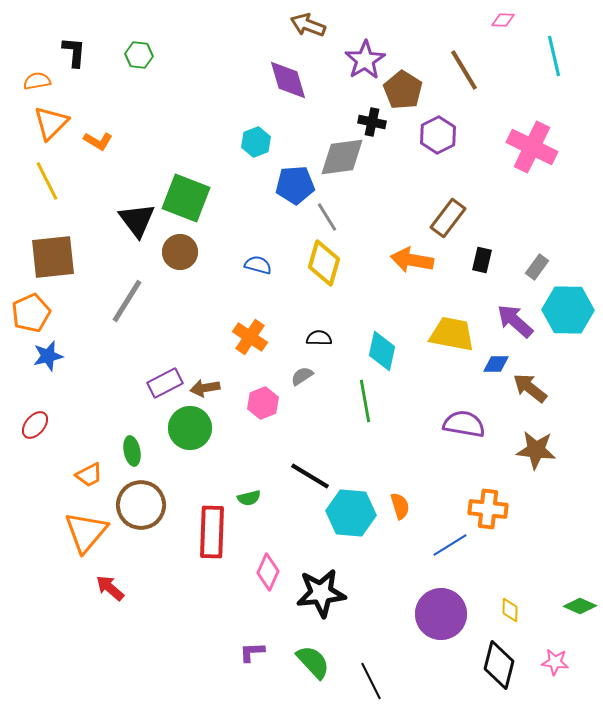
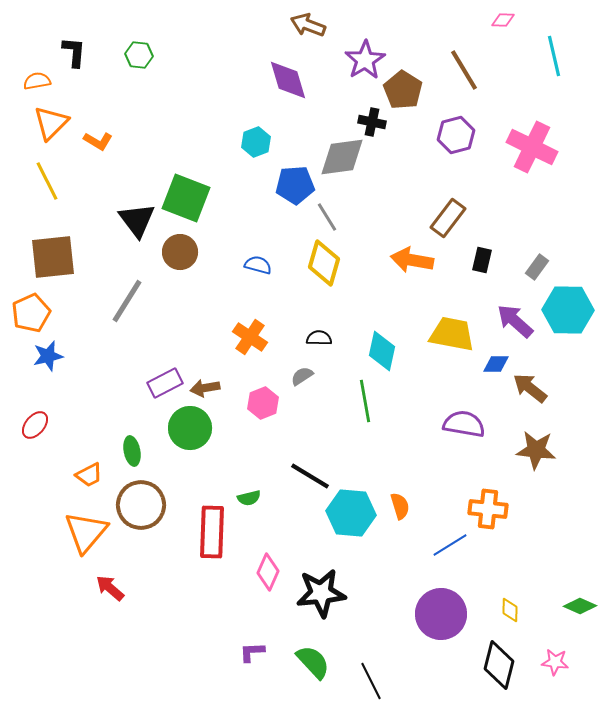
purple hexagon at (438, 135): moved 18 px right; rotated 12 degrees clockwise
